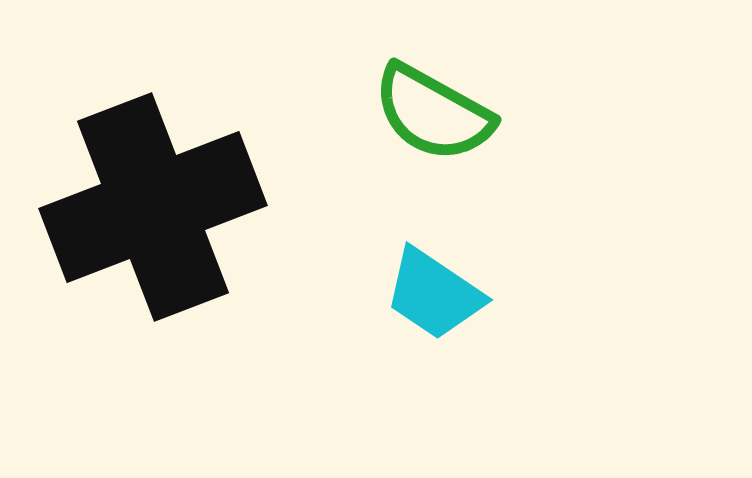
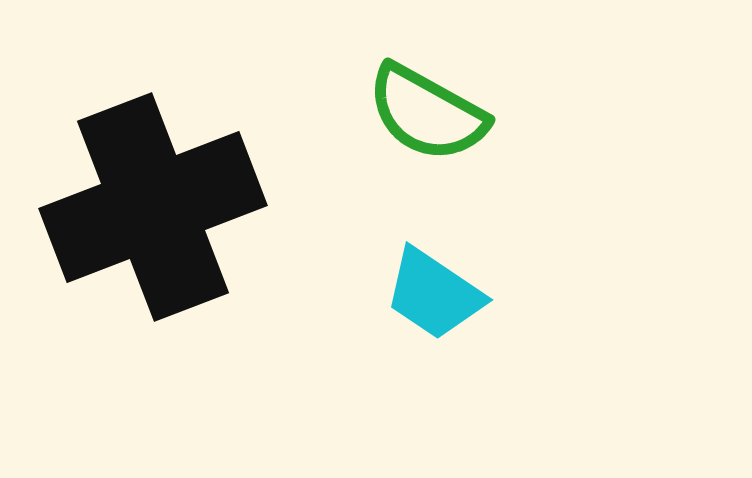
green semicircle: moved 6 px left
